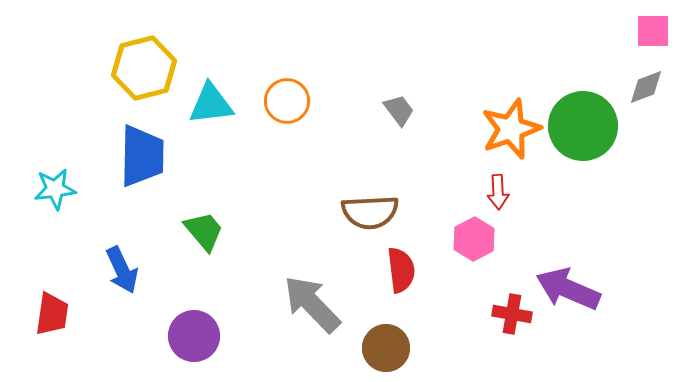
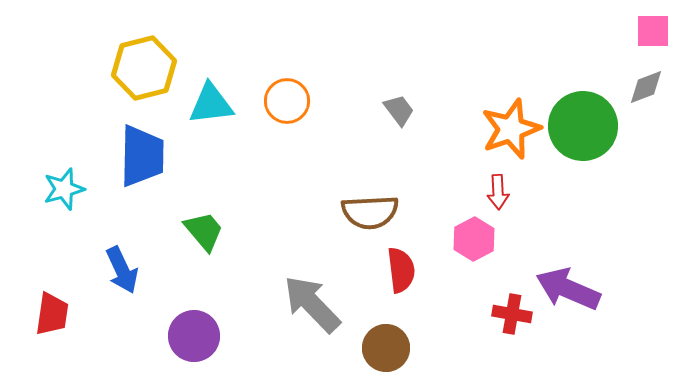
cyan star: moved 9 px right; rotated 9 degrees counterclockwise
